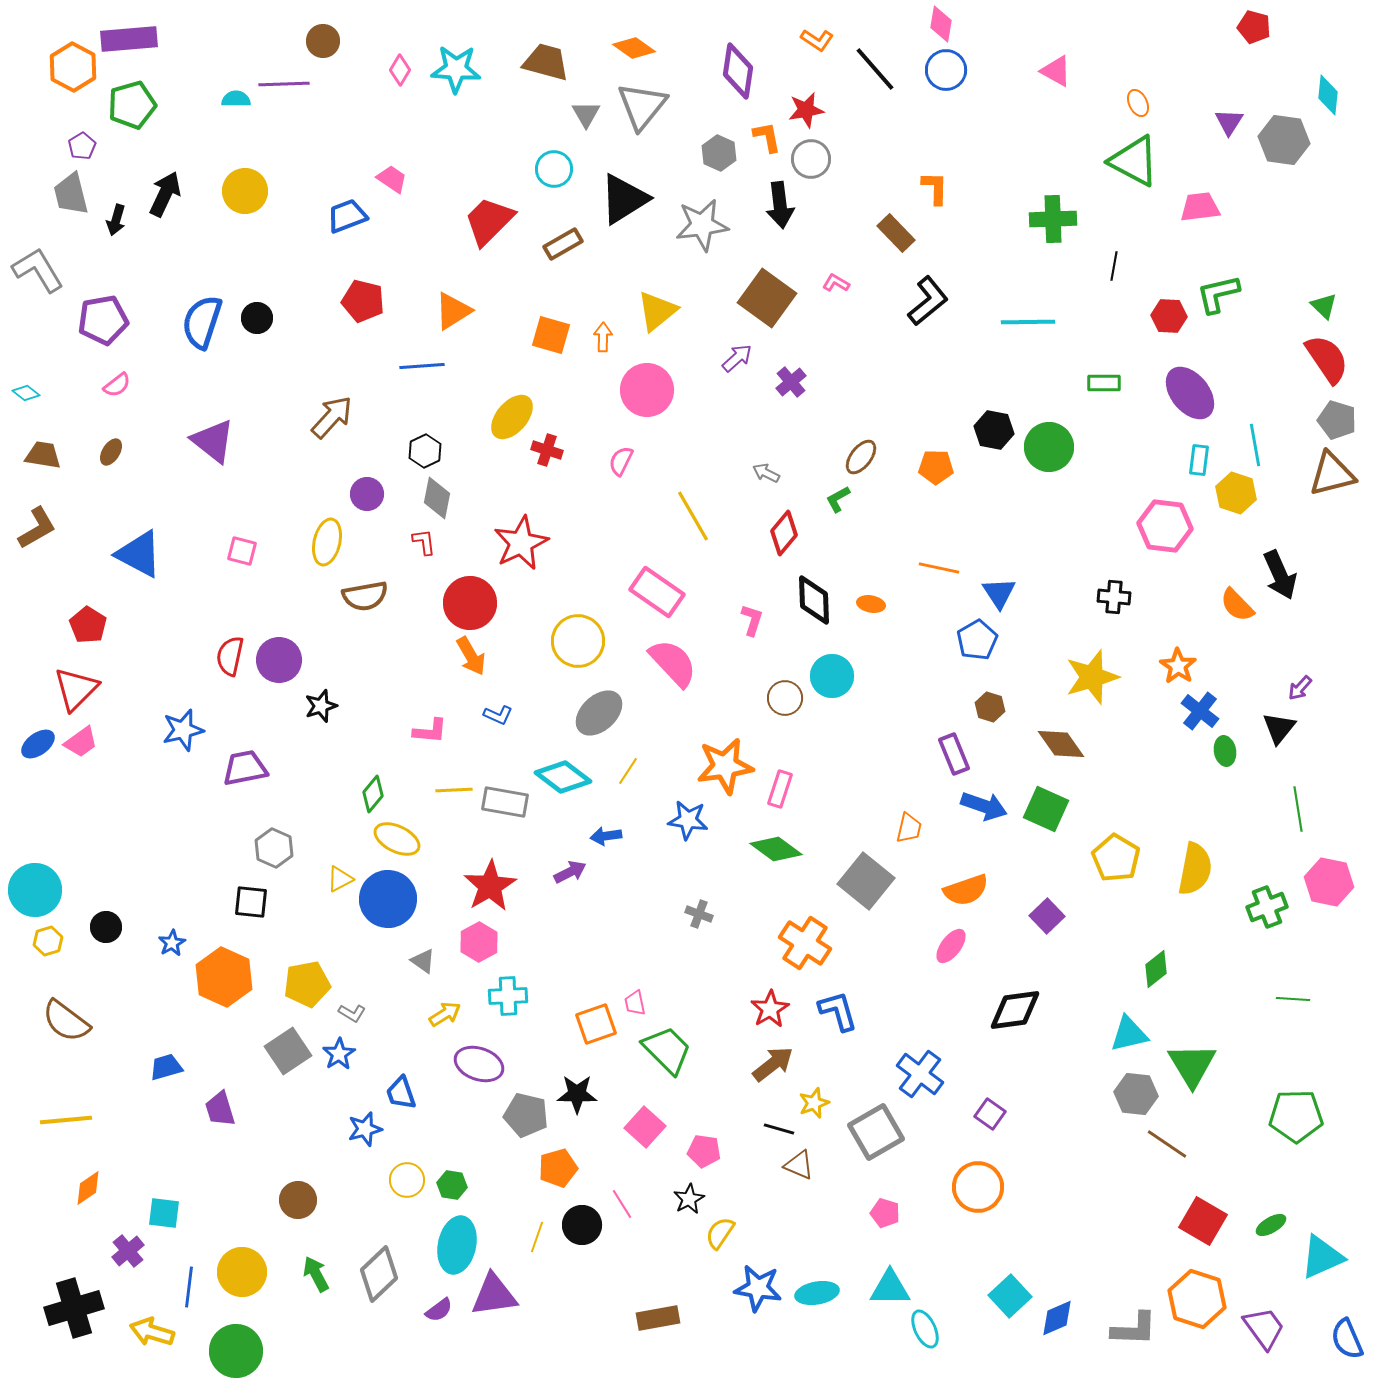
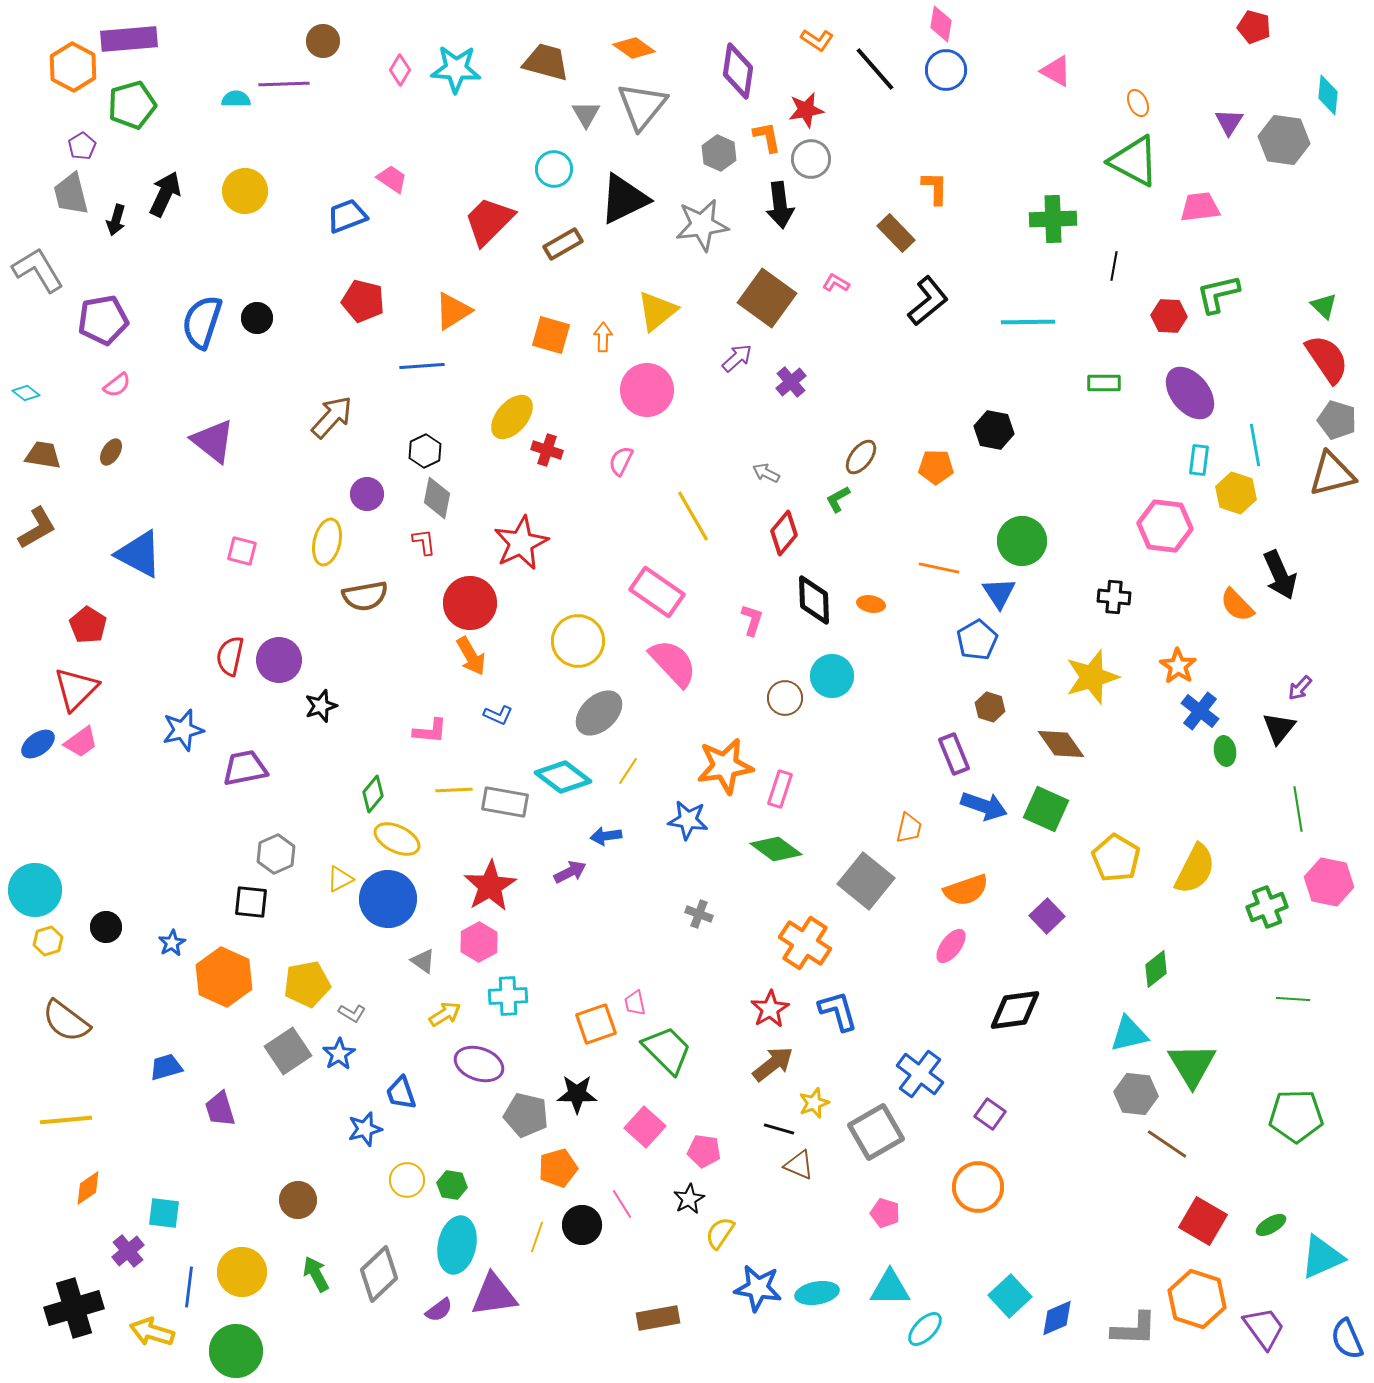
black triangle at (624, 199): rotated 6 degrees clockwise
green circle at (1049, 447): moved 27 px left, 94 px down
gray hexagon at (274, 848): moved 2 px right, 6 px down; rotated 12 degrees clockwise
yellow semicircle at (1195, 869): rotated 16 degrees clockwise
cyan ellipse at (925, 1329): rotated 69 degrees clockwise
